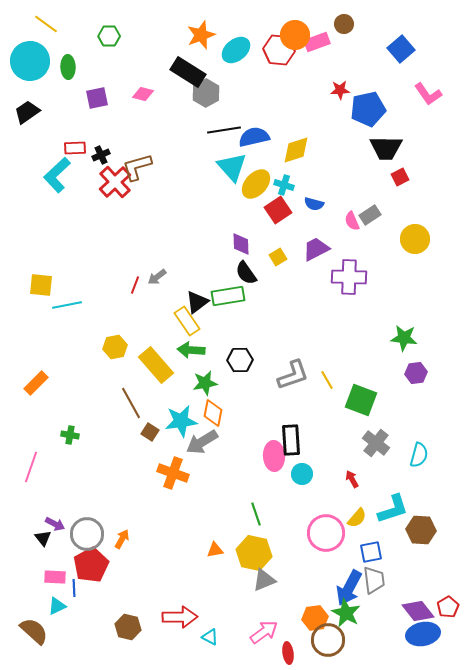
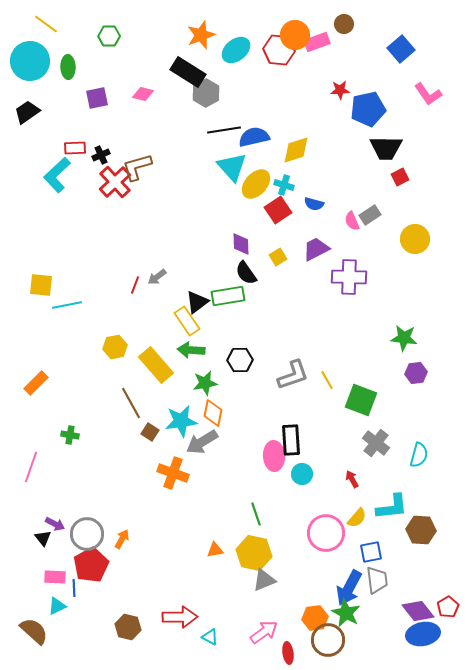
cyan L-shape at (393, 509): moved 1 px left, 2 px up; rotated 12 degrees clockwise
gray trapezoid at (374, 580): moved 3 px right
